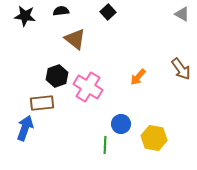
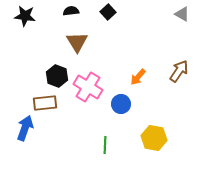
black semicircle: moved 10 px right
brown triangle: moved 2 px right, 3 px down; rotated 20 degrees clockwise
brown arrow: moved 2 px left, 2 px down; rotated 110 degrees counterclockwise
black hexagon: rotated 20 degrees counterclockwise
brown rectangle: moved 3 px right
blue circle: moved 20 px up
